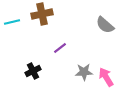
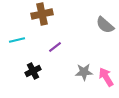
cyan line: moved 5 px right, 18 px down
purple line: moved 5 px left, 1 px up
